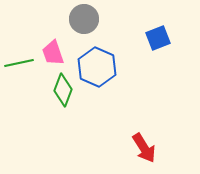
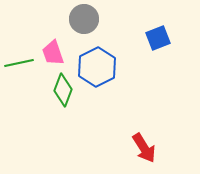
blue hexagon: rotated 9 degrees clockwise
